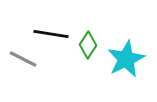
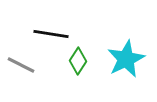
green diamond: moved 10 px left, 16 px down
gray line: moved 2 px left, 6 px down
